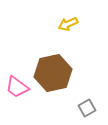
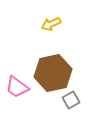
yellow arrow: moved 17 px left
gray square: moved 16 px left, 8 px up
